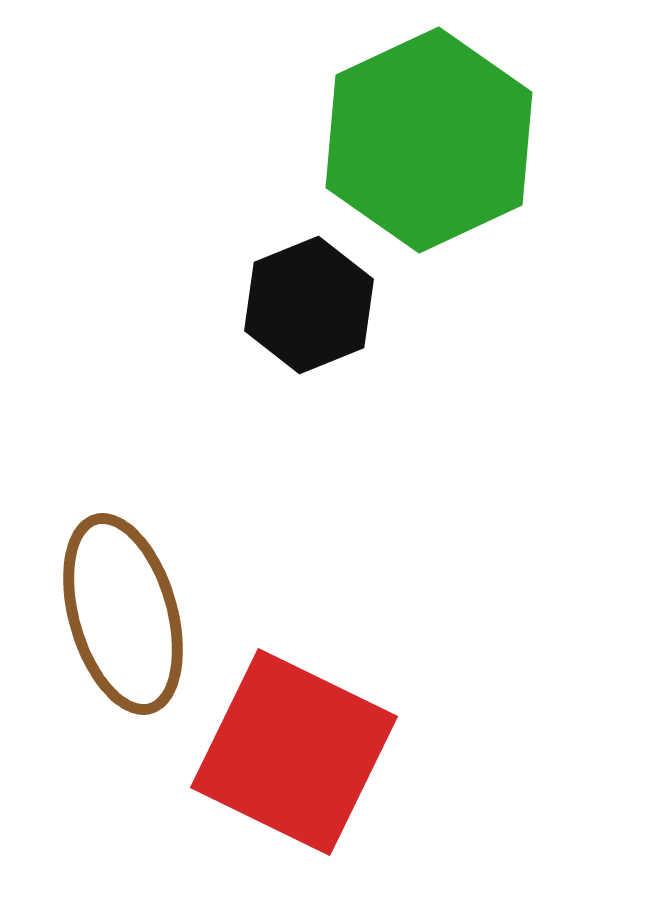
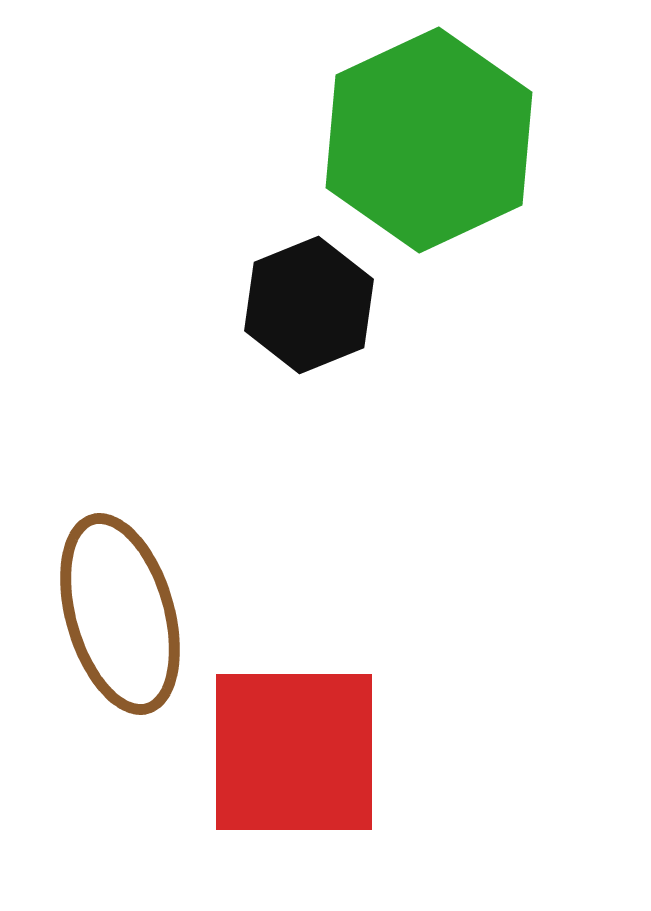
brown ellipse: moved 3 px left
red square: rotated 26 degrees counterclockwise
